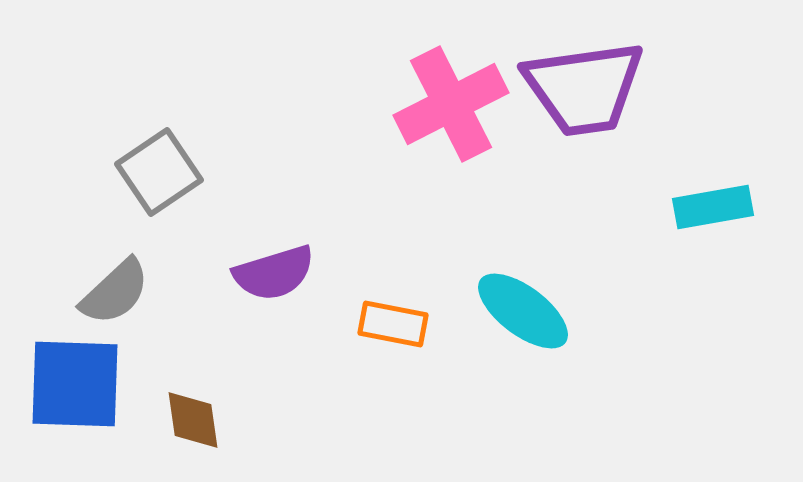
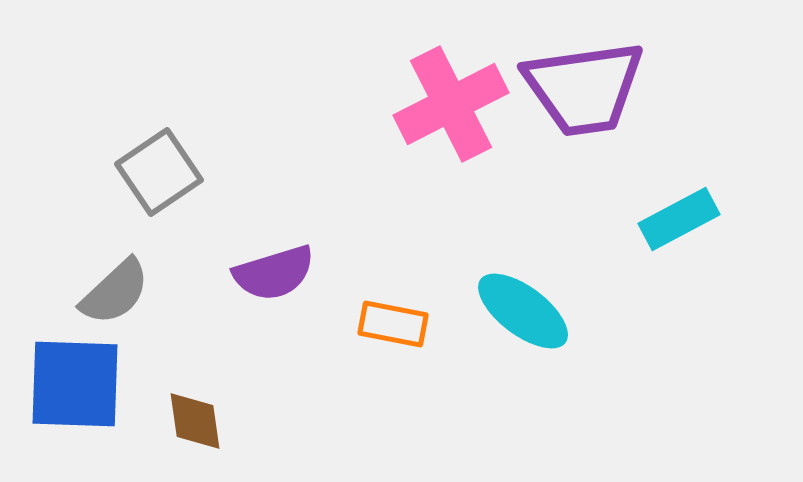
cyan rectangle: moved 34 px left, 12 px down; rotated 18 degrees counterclockwise
brown diamond: moved 2 px right, 1 px down
